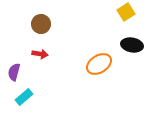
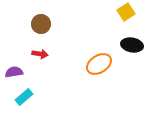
purple semicircle: rotated 66 degrees clockwise
